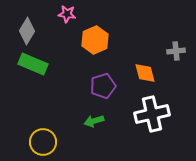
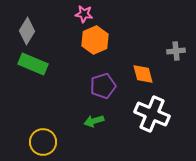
pink star: moved 17 px right
orange diamond: moved 2 px left, 1 px down
white cross: rotated 36 degrees clockwise
